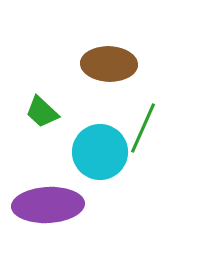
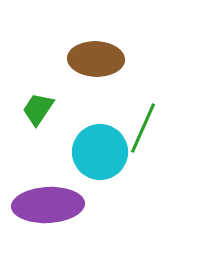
brown ellipse: moved 13 px left, 5 px up
green trapezoid: moved 4 px left, 3 px up; rotated 81 degrees clockwise
